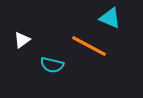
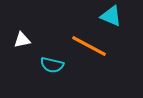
cyan triangle: moved 1 px right, 2 px up
white triangle: rotated 24 degrees clockwise
